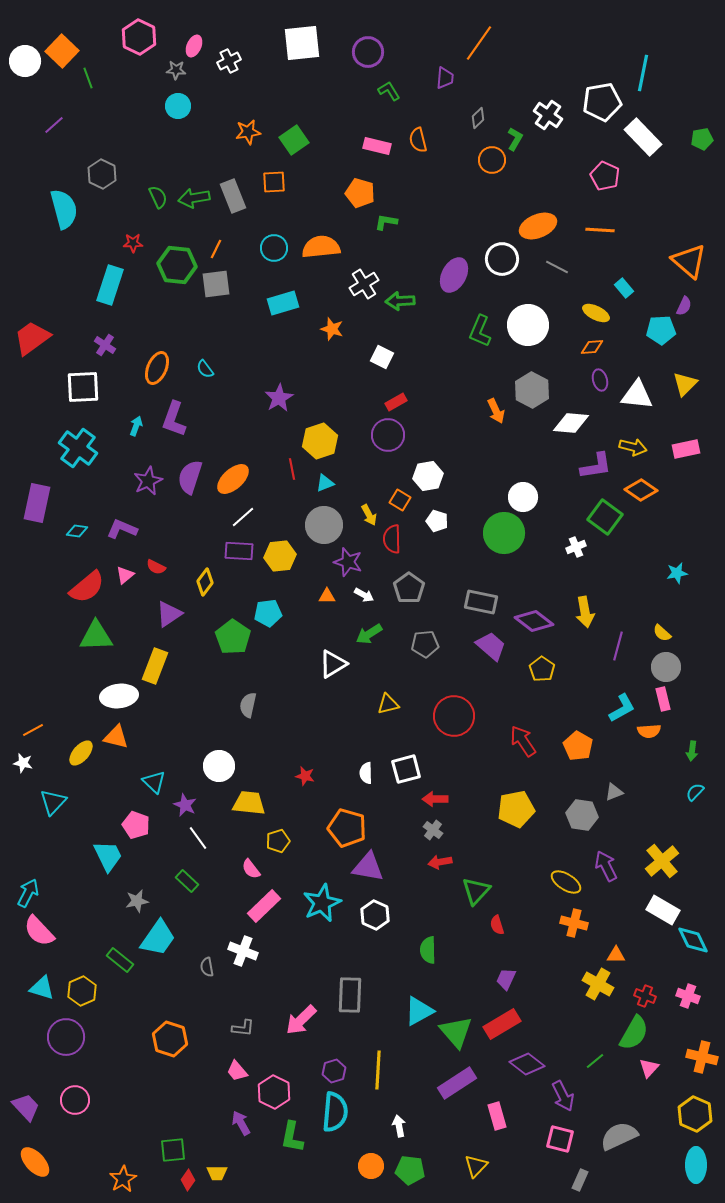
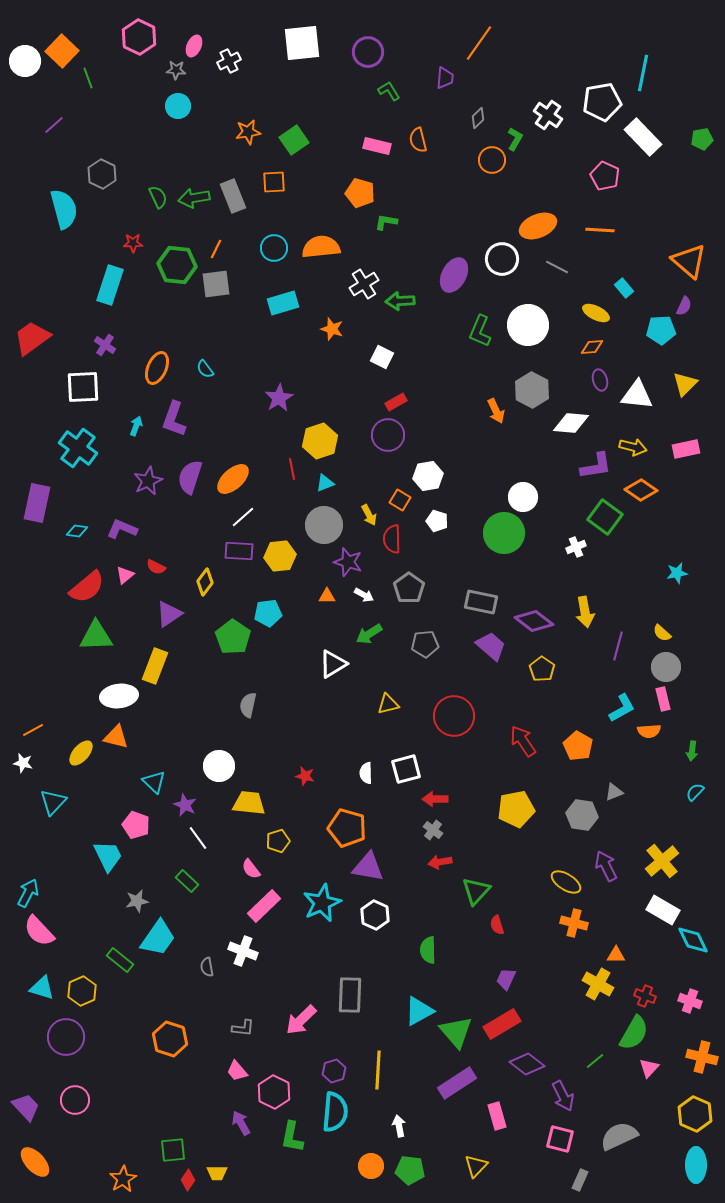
pink cross at (688, 996): moved 2 px right, 5 px down
